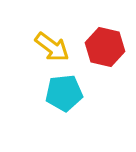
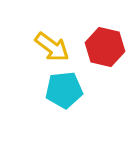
cyan pentagon: moved 3 px up
